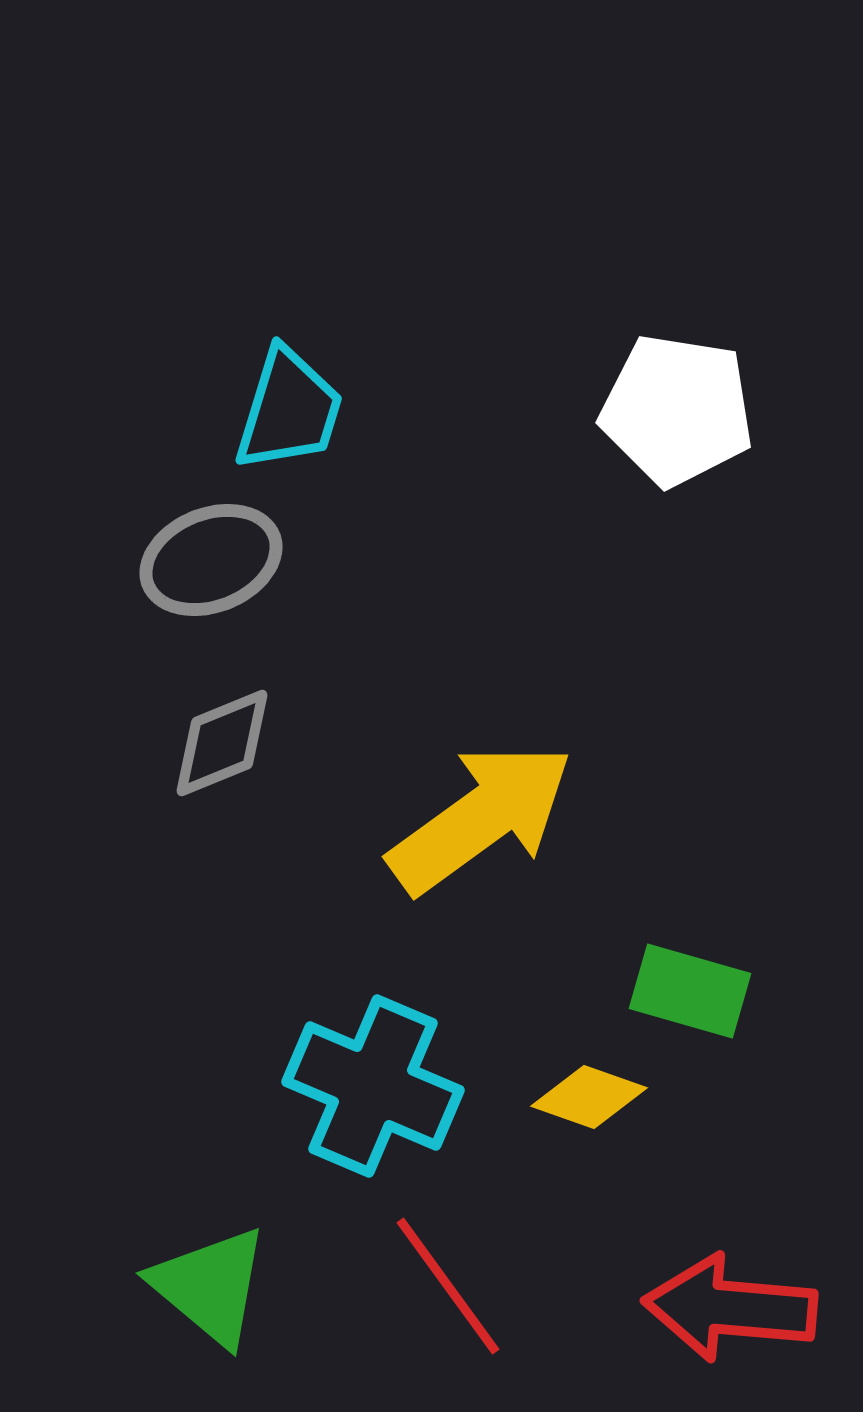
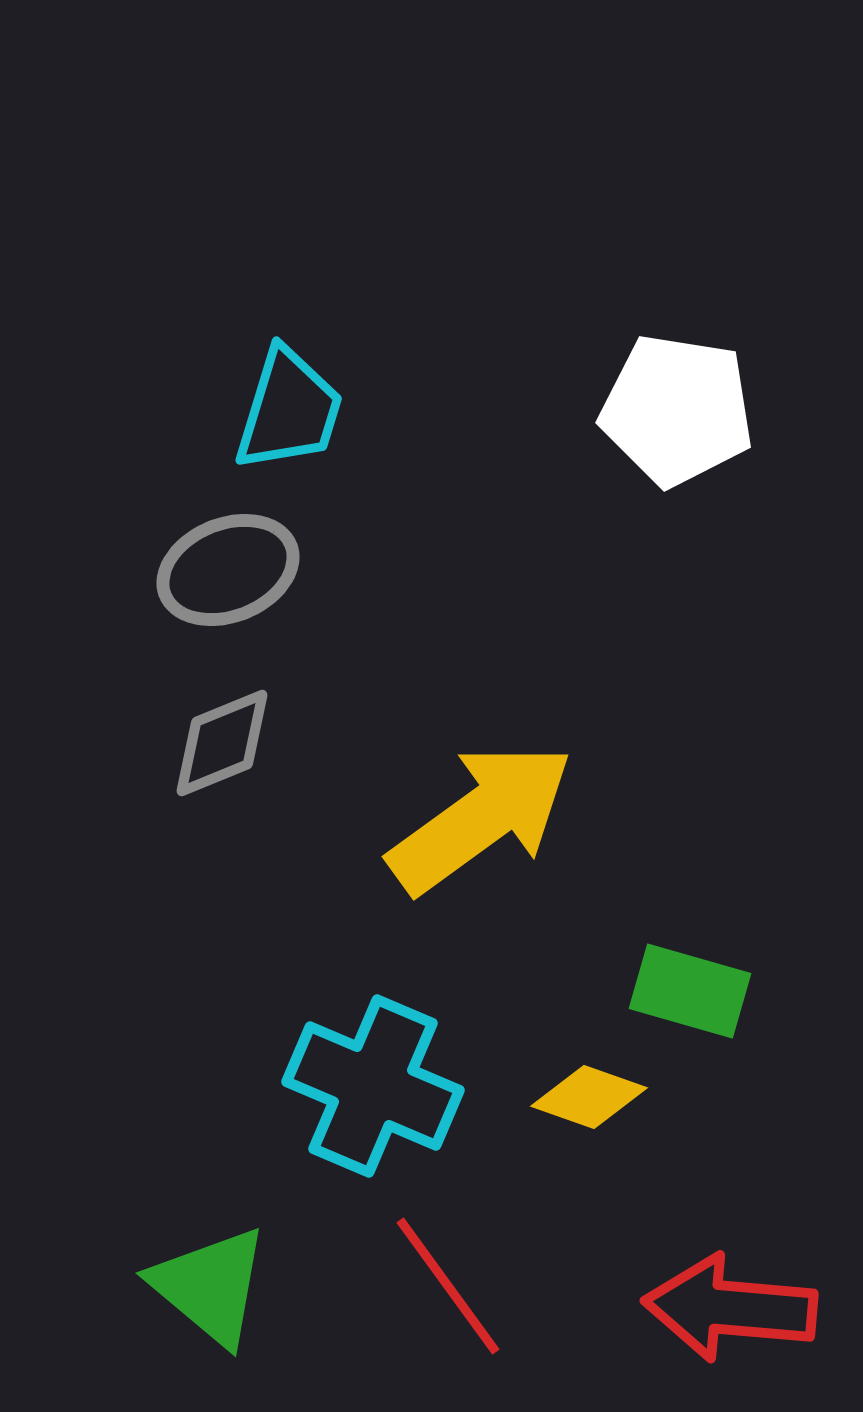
gray ellipse: moved 17 px right, 10 px down
